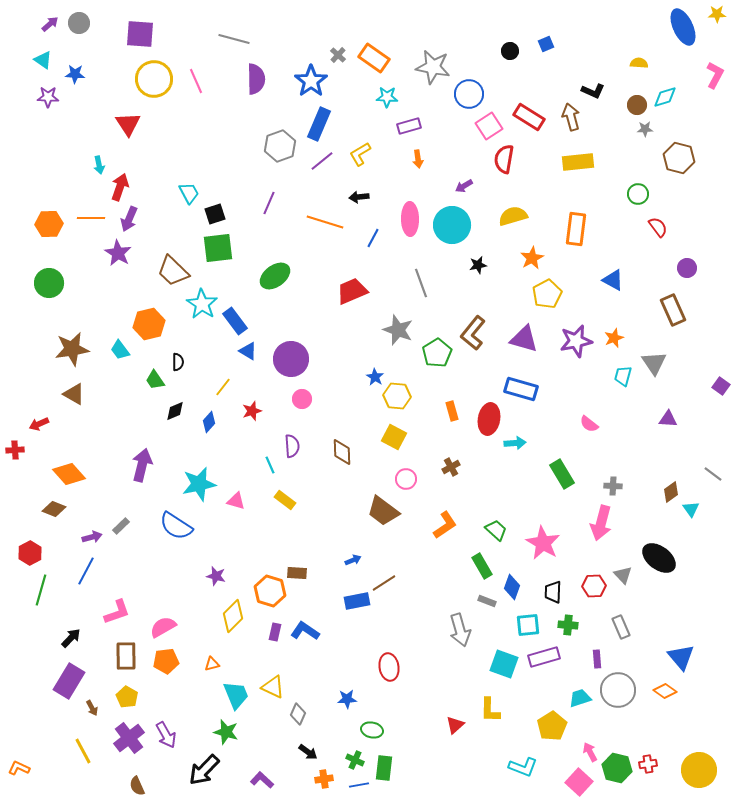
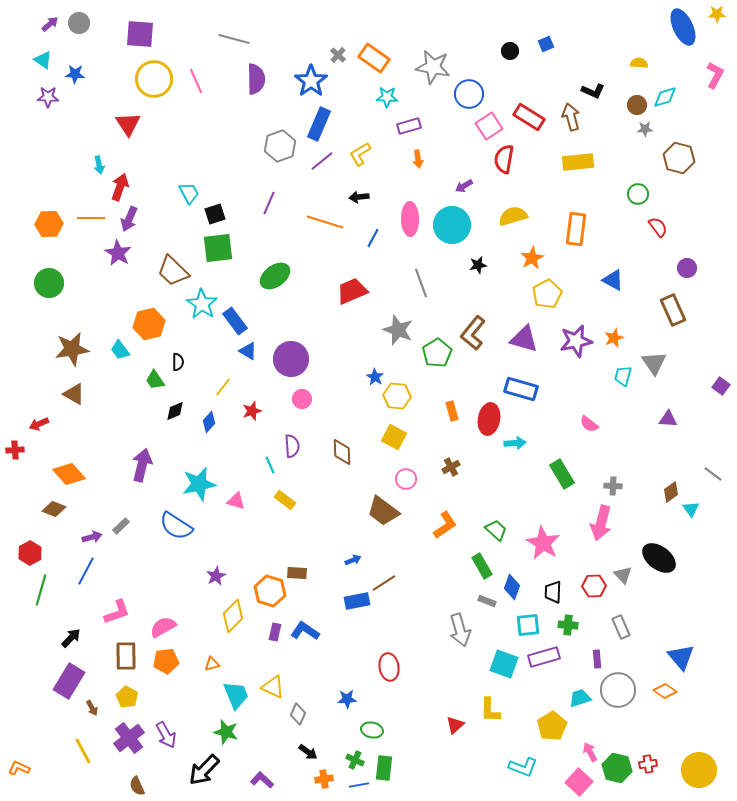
purple star at (216, 576): rotated 30 degrees clockwise
